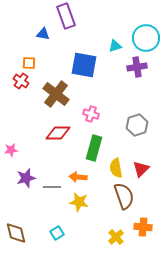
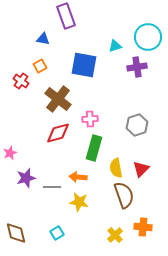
blue triangle: moved 5 px down
cyan circle: moved 2 px right, 1 px up
orange square: moved 11 px right, 3 px down; rotated 32 degrees counterclockwise
brown cross: moved 2 px right, 5 px down
pink cross: moved 1 px left, 5 px down; rotated 21 degrees counterclockwise
red diamond: rotated 15 degrees counterclockwise
pink star: moved 1 px left, 3 px down; rotated 16 degrees counterclockwise
brown semicircle: moved 1 px up
yellow cross: moved 1 px left, 2 px up
